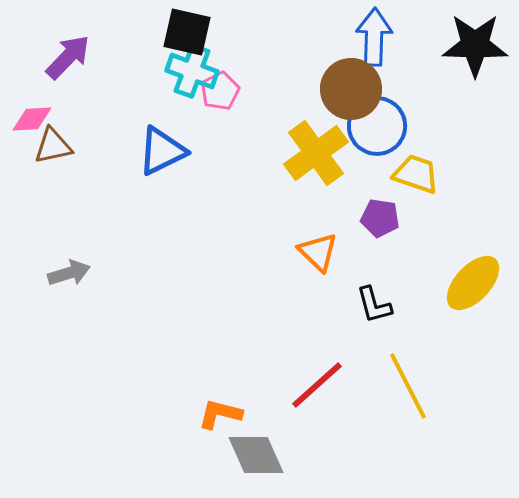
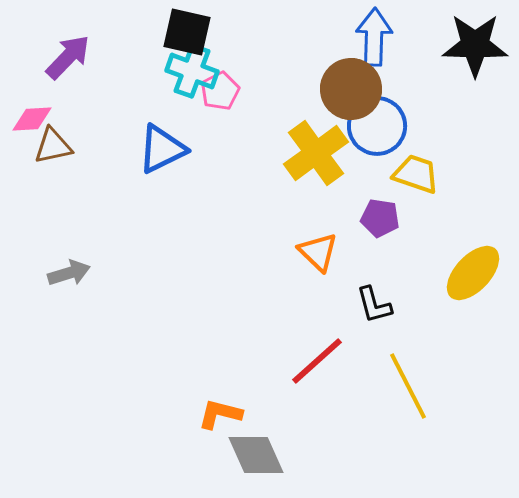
blue triangle: moved 2 px up
yellow ellipse: moved 10 px up
red line: moved 24 px up
